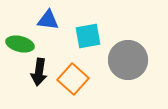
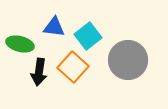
blue triangle: moved 6 px right, 7 px down
cyan square: rotated 28 degrees counterclockwise
orange square: moved 12 px up
